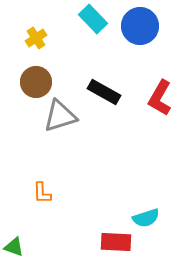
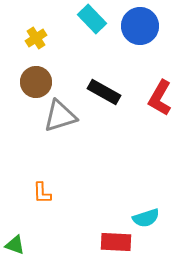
cyan rectangle: moved 1 px left
green triangle: moved 1 px right, 2 px up
